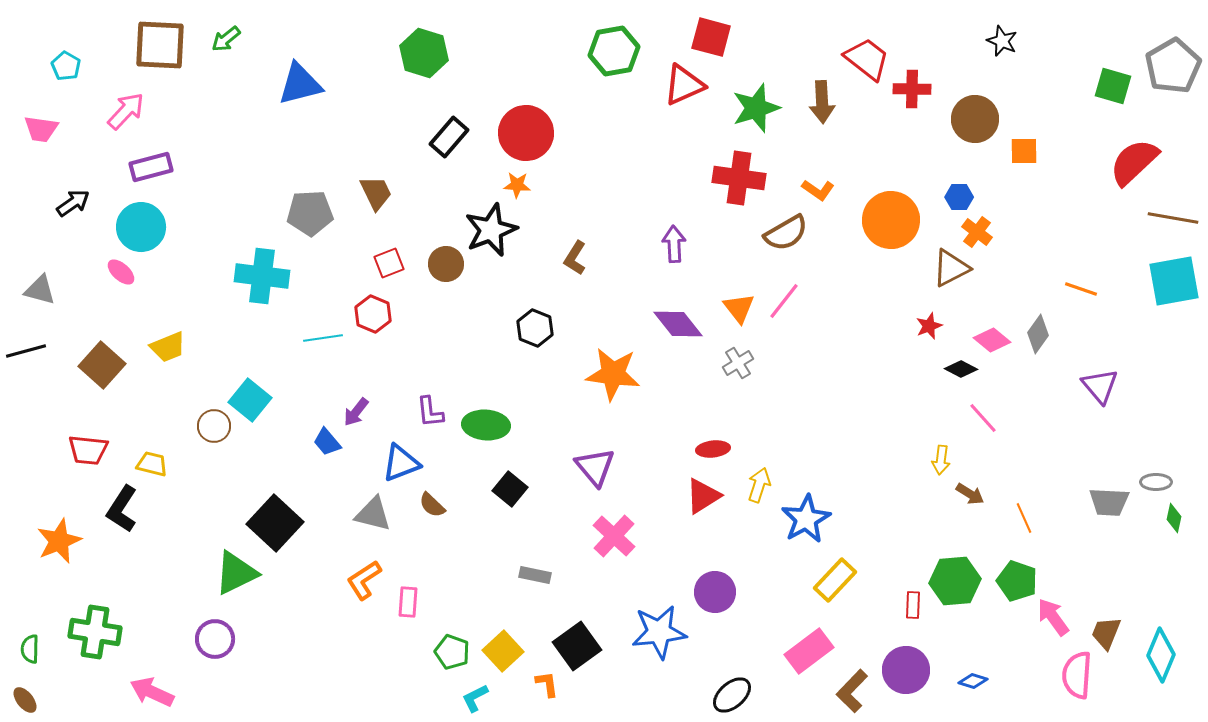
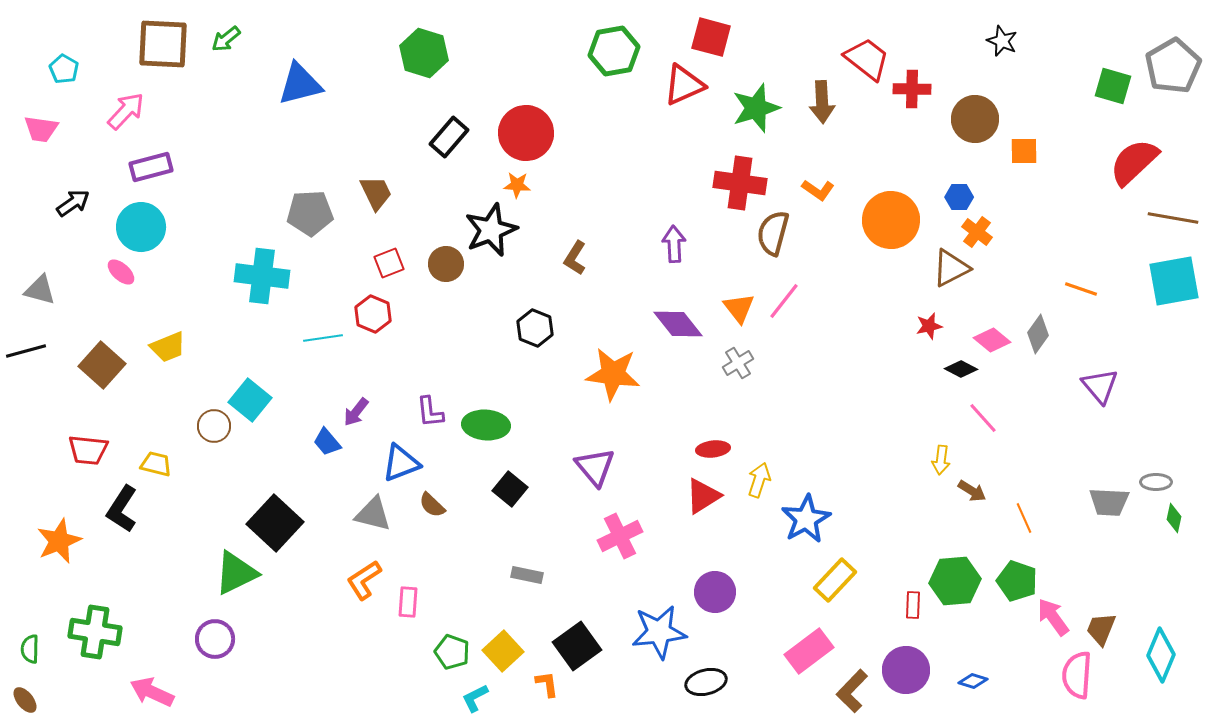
brown square at (160, 45): moved 3 px right, 1 px up
cyan pentagon at (66, 66): moved 2 px left, 3 px down
red cross at (739, 178): moved 1 px right, 5 px down
brown semicircle at (786, 233): moved 13 px left; rotated 135 degrees clockwise
red star at (929, 326): rotated 8 degrees clockwise
yellow trapezoid at (152, 464): moved 4 px right
yellow arrow at (759, 485): moved 5 px up
brown arrow at (970, 494): moved 2 px right, 3 px up
pink cross at (614, 536): moved 6 px right; rotated 21 degrees clockwise
gray rectangle at (535, 575): moved 8 px left
brown trapezoid at (1106, 633): moved 5 px left, 4 px up
black ellipse at (732, 695): moved 26 px left, 13 px up; rotated 27 degrees clockwise
